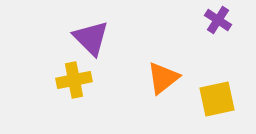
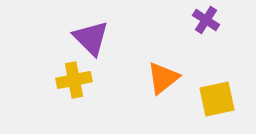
purple cross: moved 12 px left
